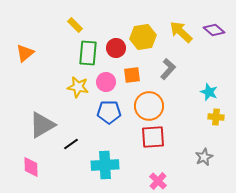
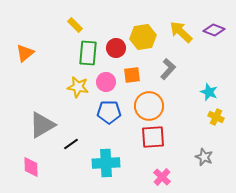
purple diamond: rotated 20 degrees counterclockwise
yellow cross: rotated 21 degrees clockwise
gray star: rotated 24 degrees counterclockwise
cyan cross: moved 1 px right, 2 px up
pink cross: moved 4 px right, 4 px up
